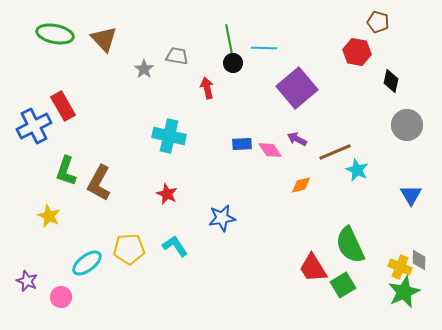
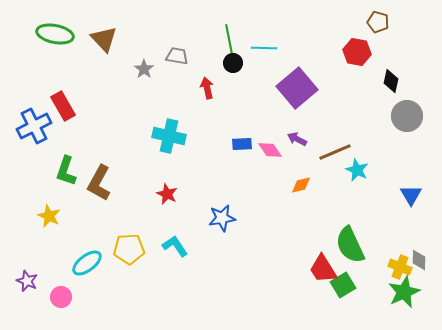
gray circle: moved 9 px up
red trapezoid: moved 10 px right, 1 px down
